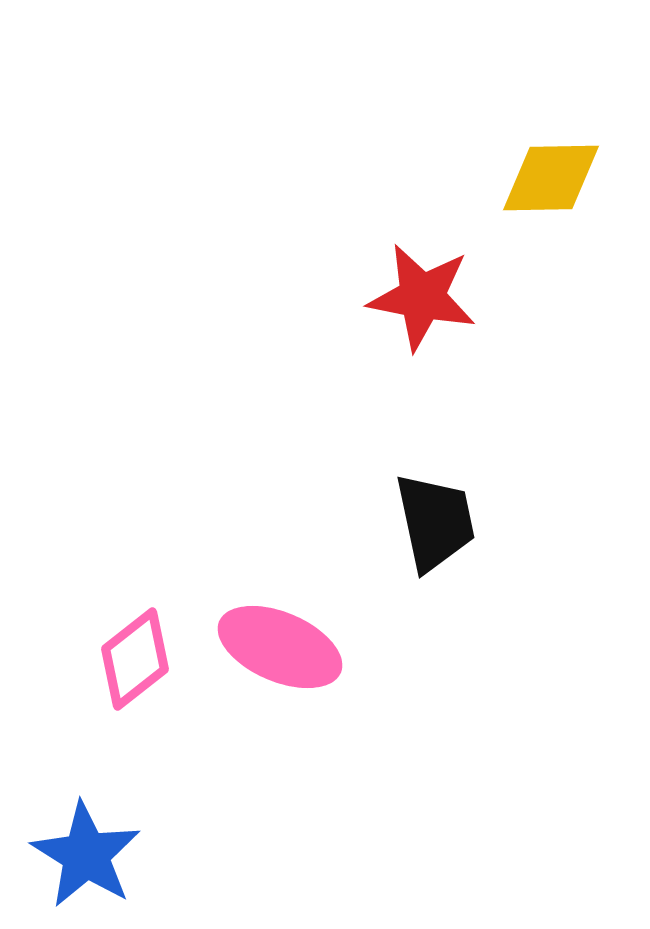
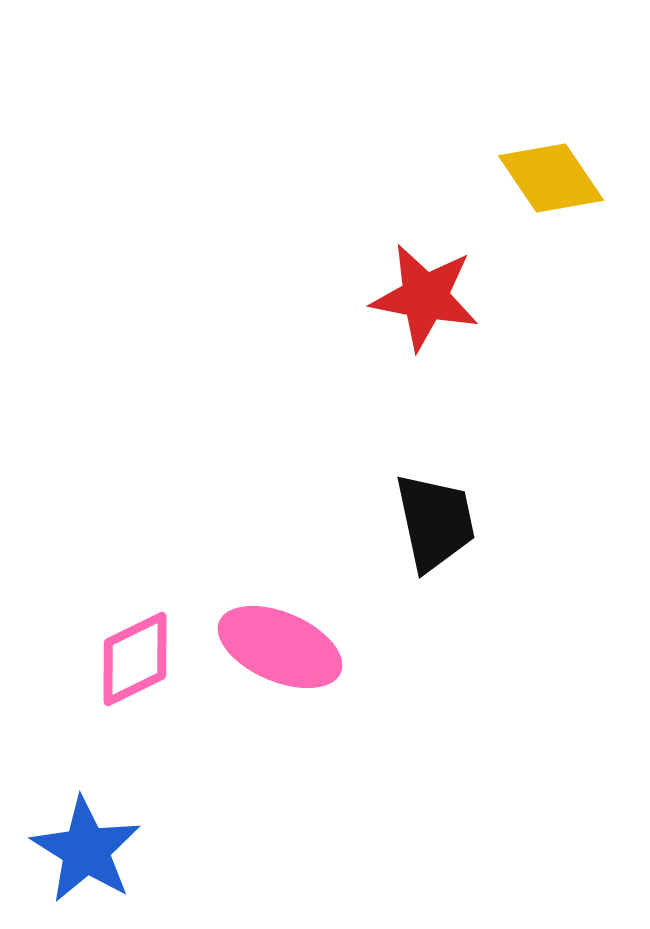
yellow diamond: rotated 57 degrees clockwise
red star: moved 3 px right
pink diamond: rotated 12 degrees clockwise
blue star: moved 5 px up
